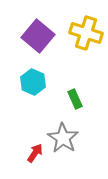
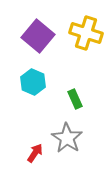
gray star: moved 4 px right
